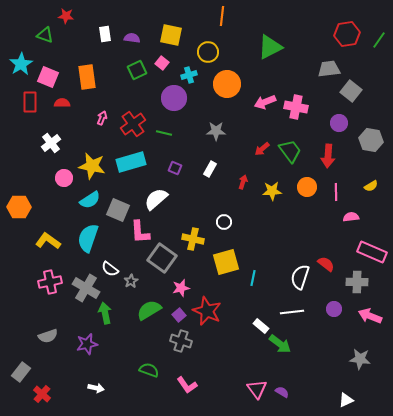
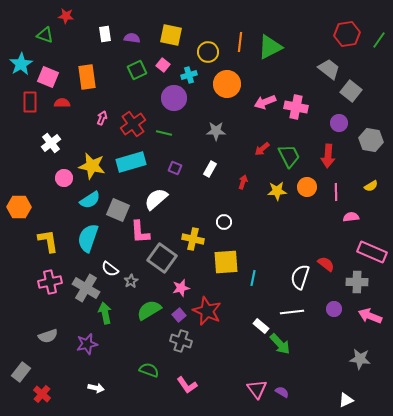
orange line at (222, 16): moved 18 px right, 26 px down
pink square at (162, 63): moved 1 px right, 2 px down
gray trapezoid at (329, 69): rotated 45 degrees clockwise
green trapezoid at (290, 151): moved 1 px left, 5 px down; rotated 10 degrees clockwise
yellow star at (272, 191): moved 5 px right
yellow L-shape at (48, 241): rotated 45 degrees clockwise
yellow square at (226, 262): rotated 12 degrees clockwise
green arrow at (280, 344): rotated 10 degrees clockwise
